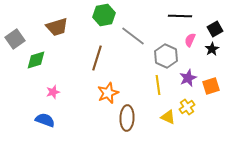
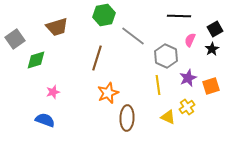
black line: moved 1 px left
